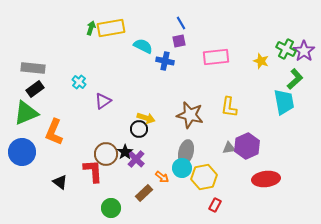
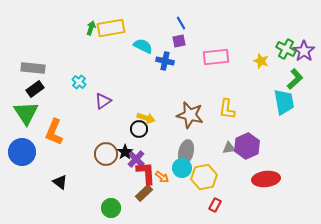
yellow L-shape: moved 2 px left, 2 px down
green triangle: rotated 40 degrees counterclockwise
red L-shape: moved 53 px right, 2 px down
